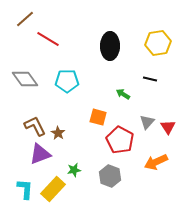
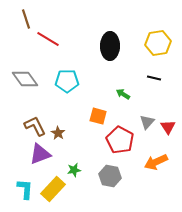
brown line: moved 1 px right; rotated 66 degrees counterclockwise
black line: moved 4 px right, 1 px up
orange square: moved 1 px up
gray hexagon: rotated 10 degrees counterclockwise
